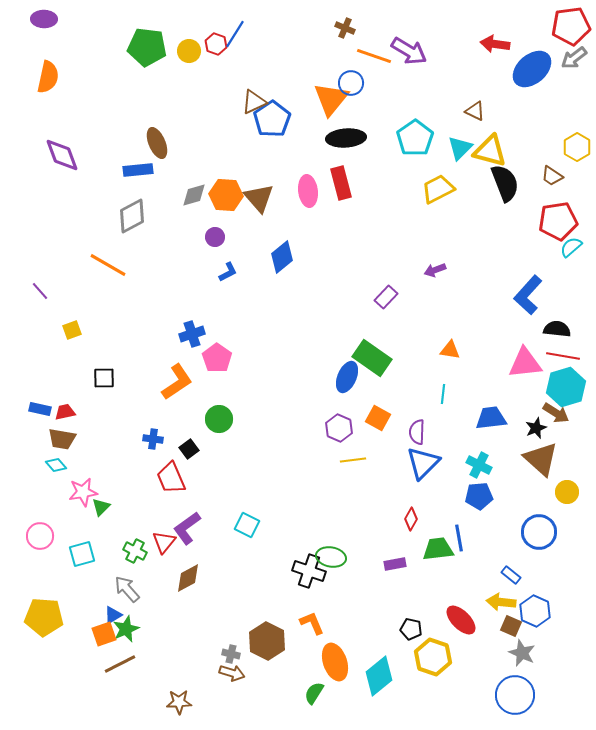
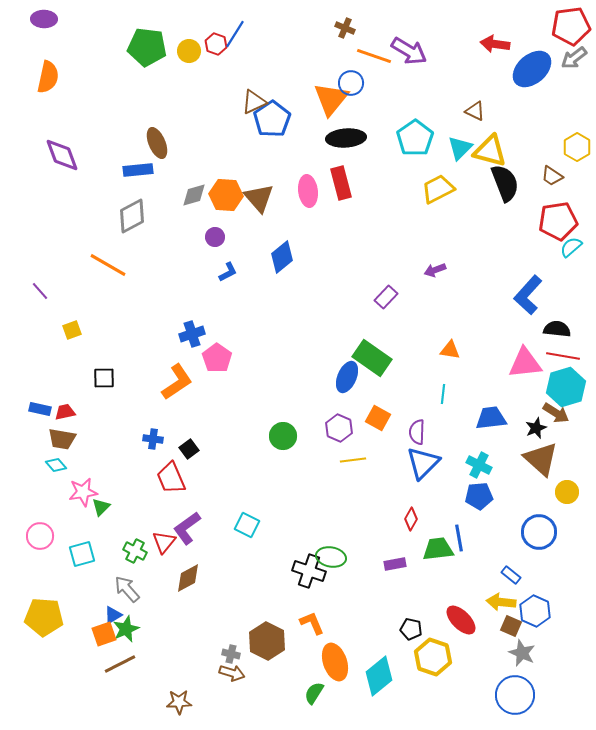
green circle at (219, 419): moved 64 px right, 17 px down
